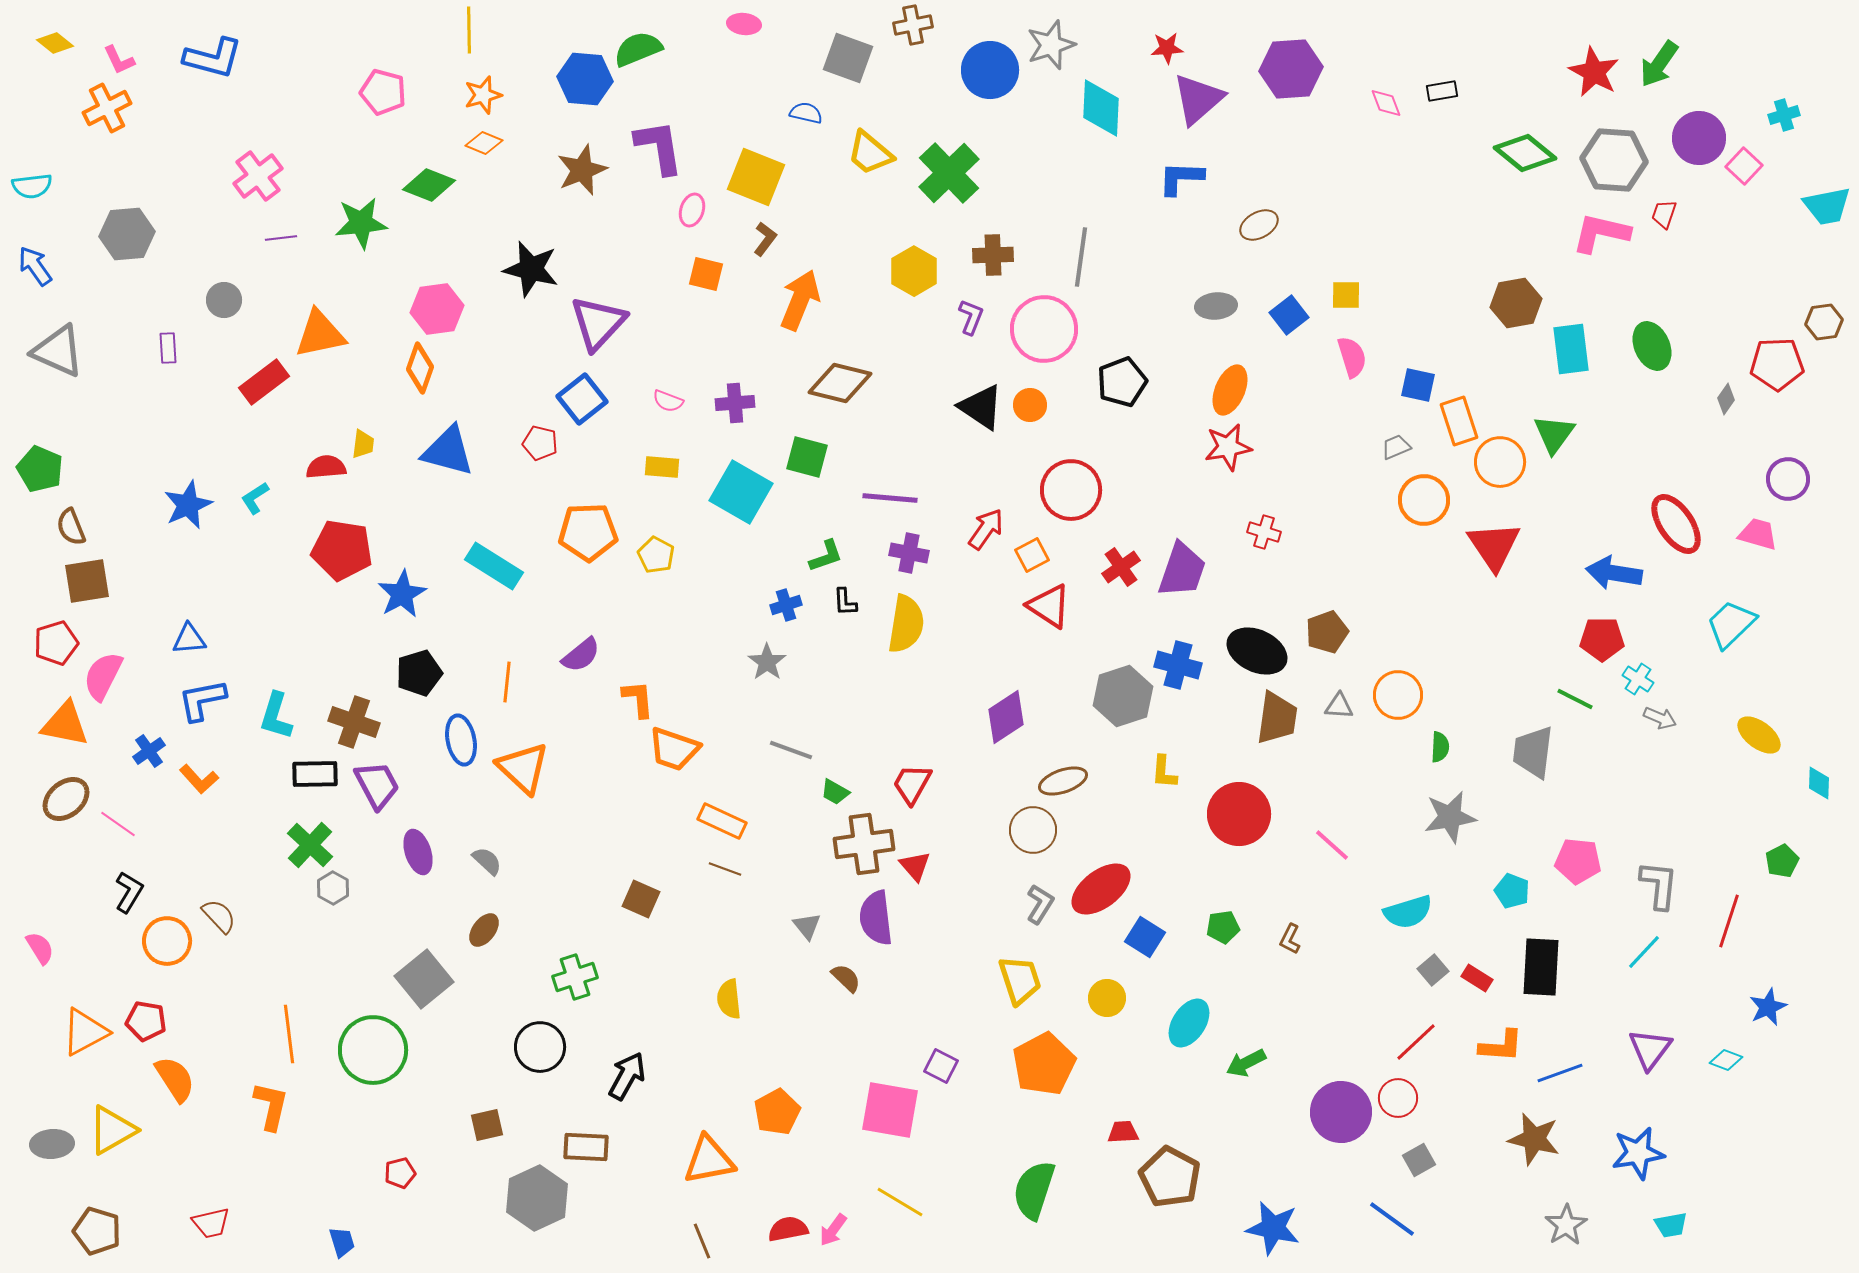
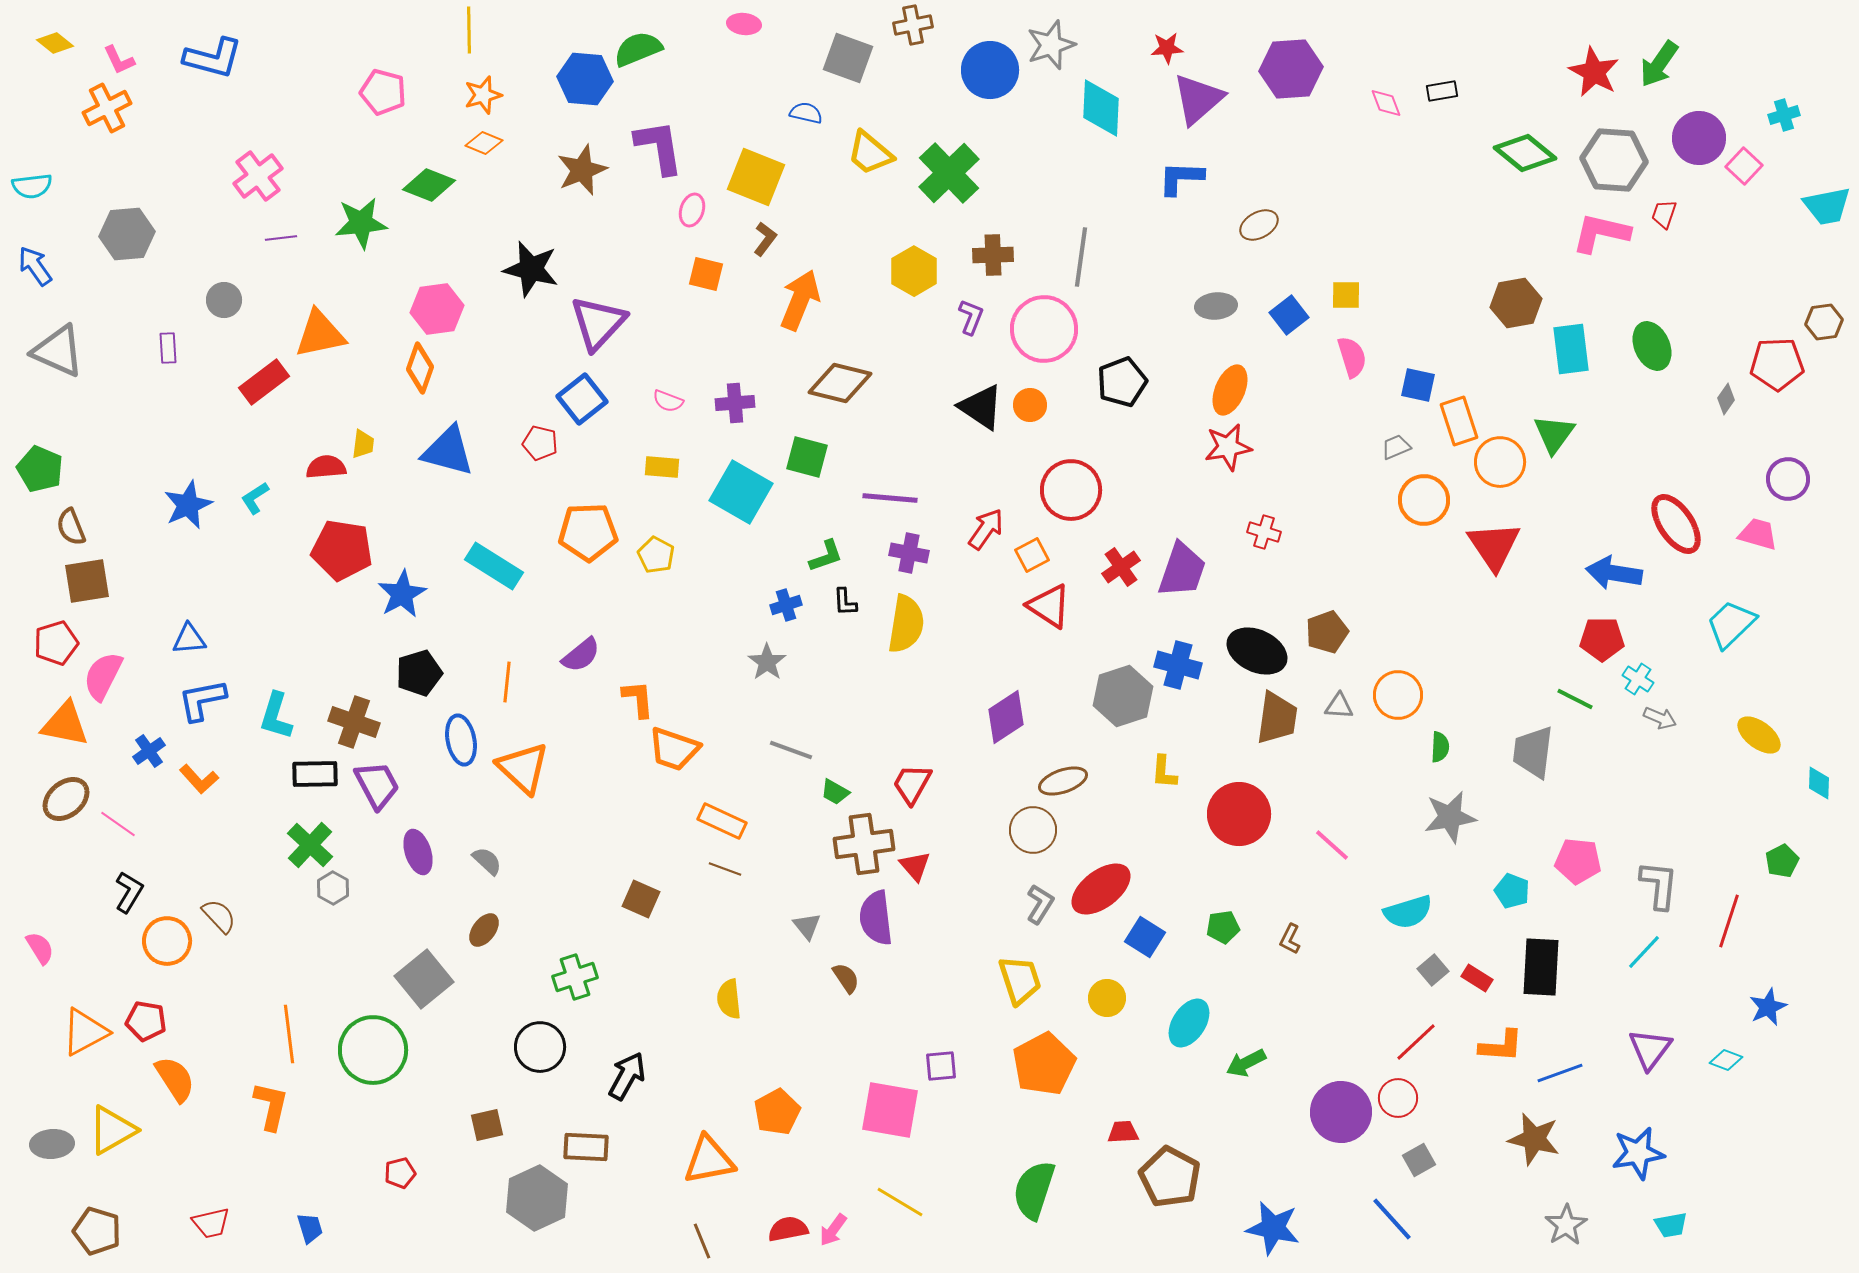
brown semicircle at (846, 978): rotated 12 degrees clockwise
purple square at (941, 1066): rotated 32 degrees counterclockwise
blue line at (1392, 1219): rotated 12 degrees clockwise
blue trapezoid at (342, 1242): moved 32 px left, 14 px up
